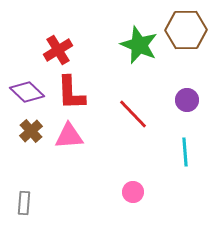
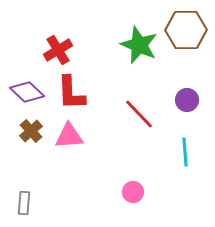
red line: moved 6 px right
